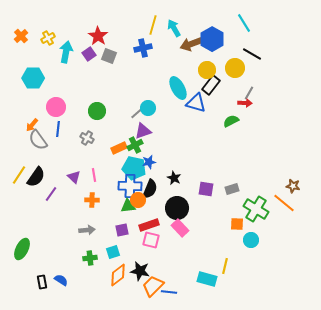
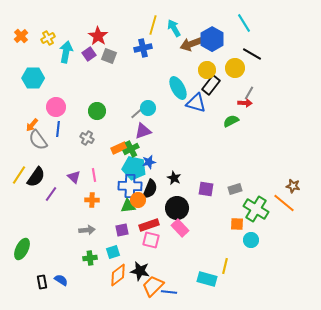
green cross at (135, 145): moved 4 px left, 4 px down
gray rectangle at (232, 189): moved 3 px right
